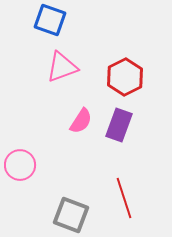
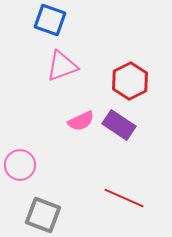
pink triangle: moved 1 px up
red hexagon: moved 5 px right, 4 px down
pink semicircle: rotated 32 degrees clockwise
purple rectangle: rotated 76 degrees counterclockwise
red line: rotated 48 degrees counterclockwise
gray square: moved 28 px left
